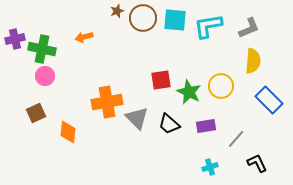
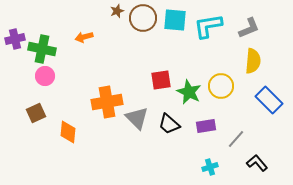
black L-shape: rotated 15 degrees counterclockwise
